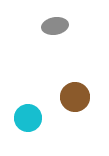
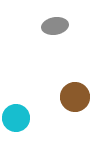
cyan circle: moved 12 px left
